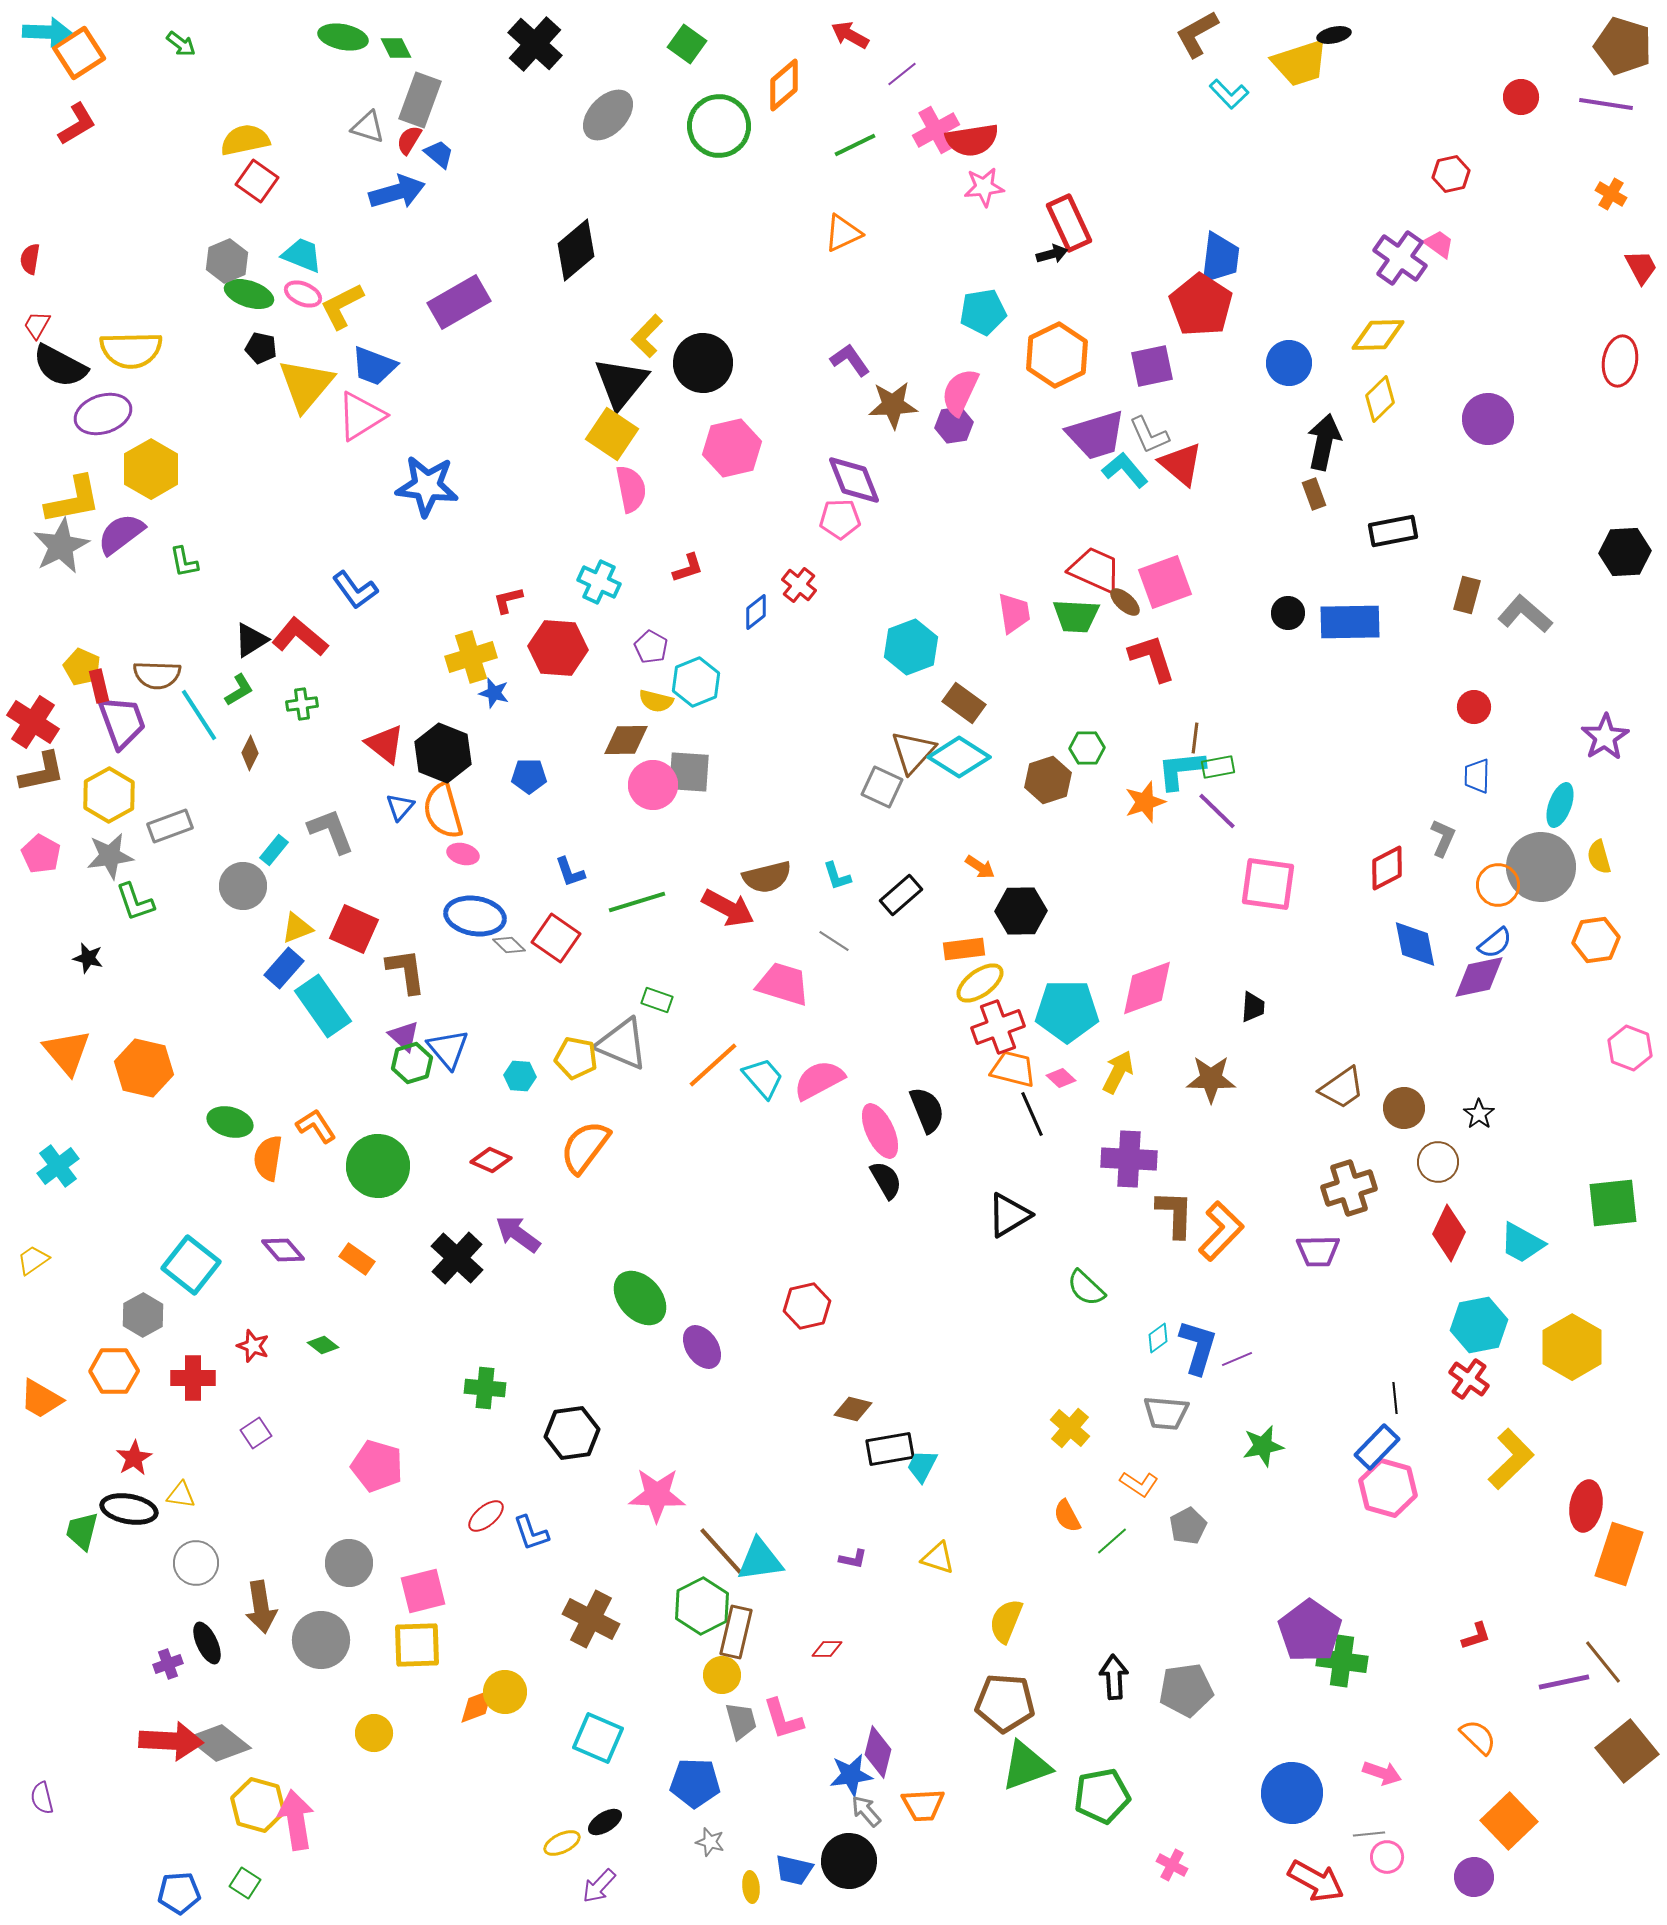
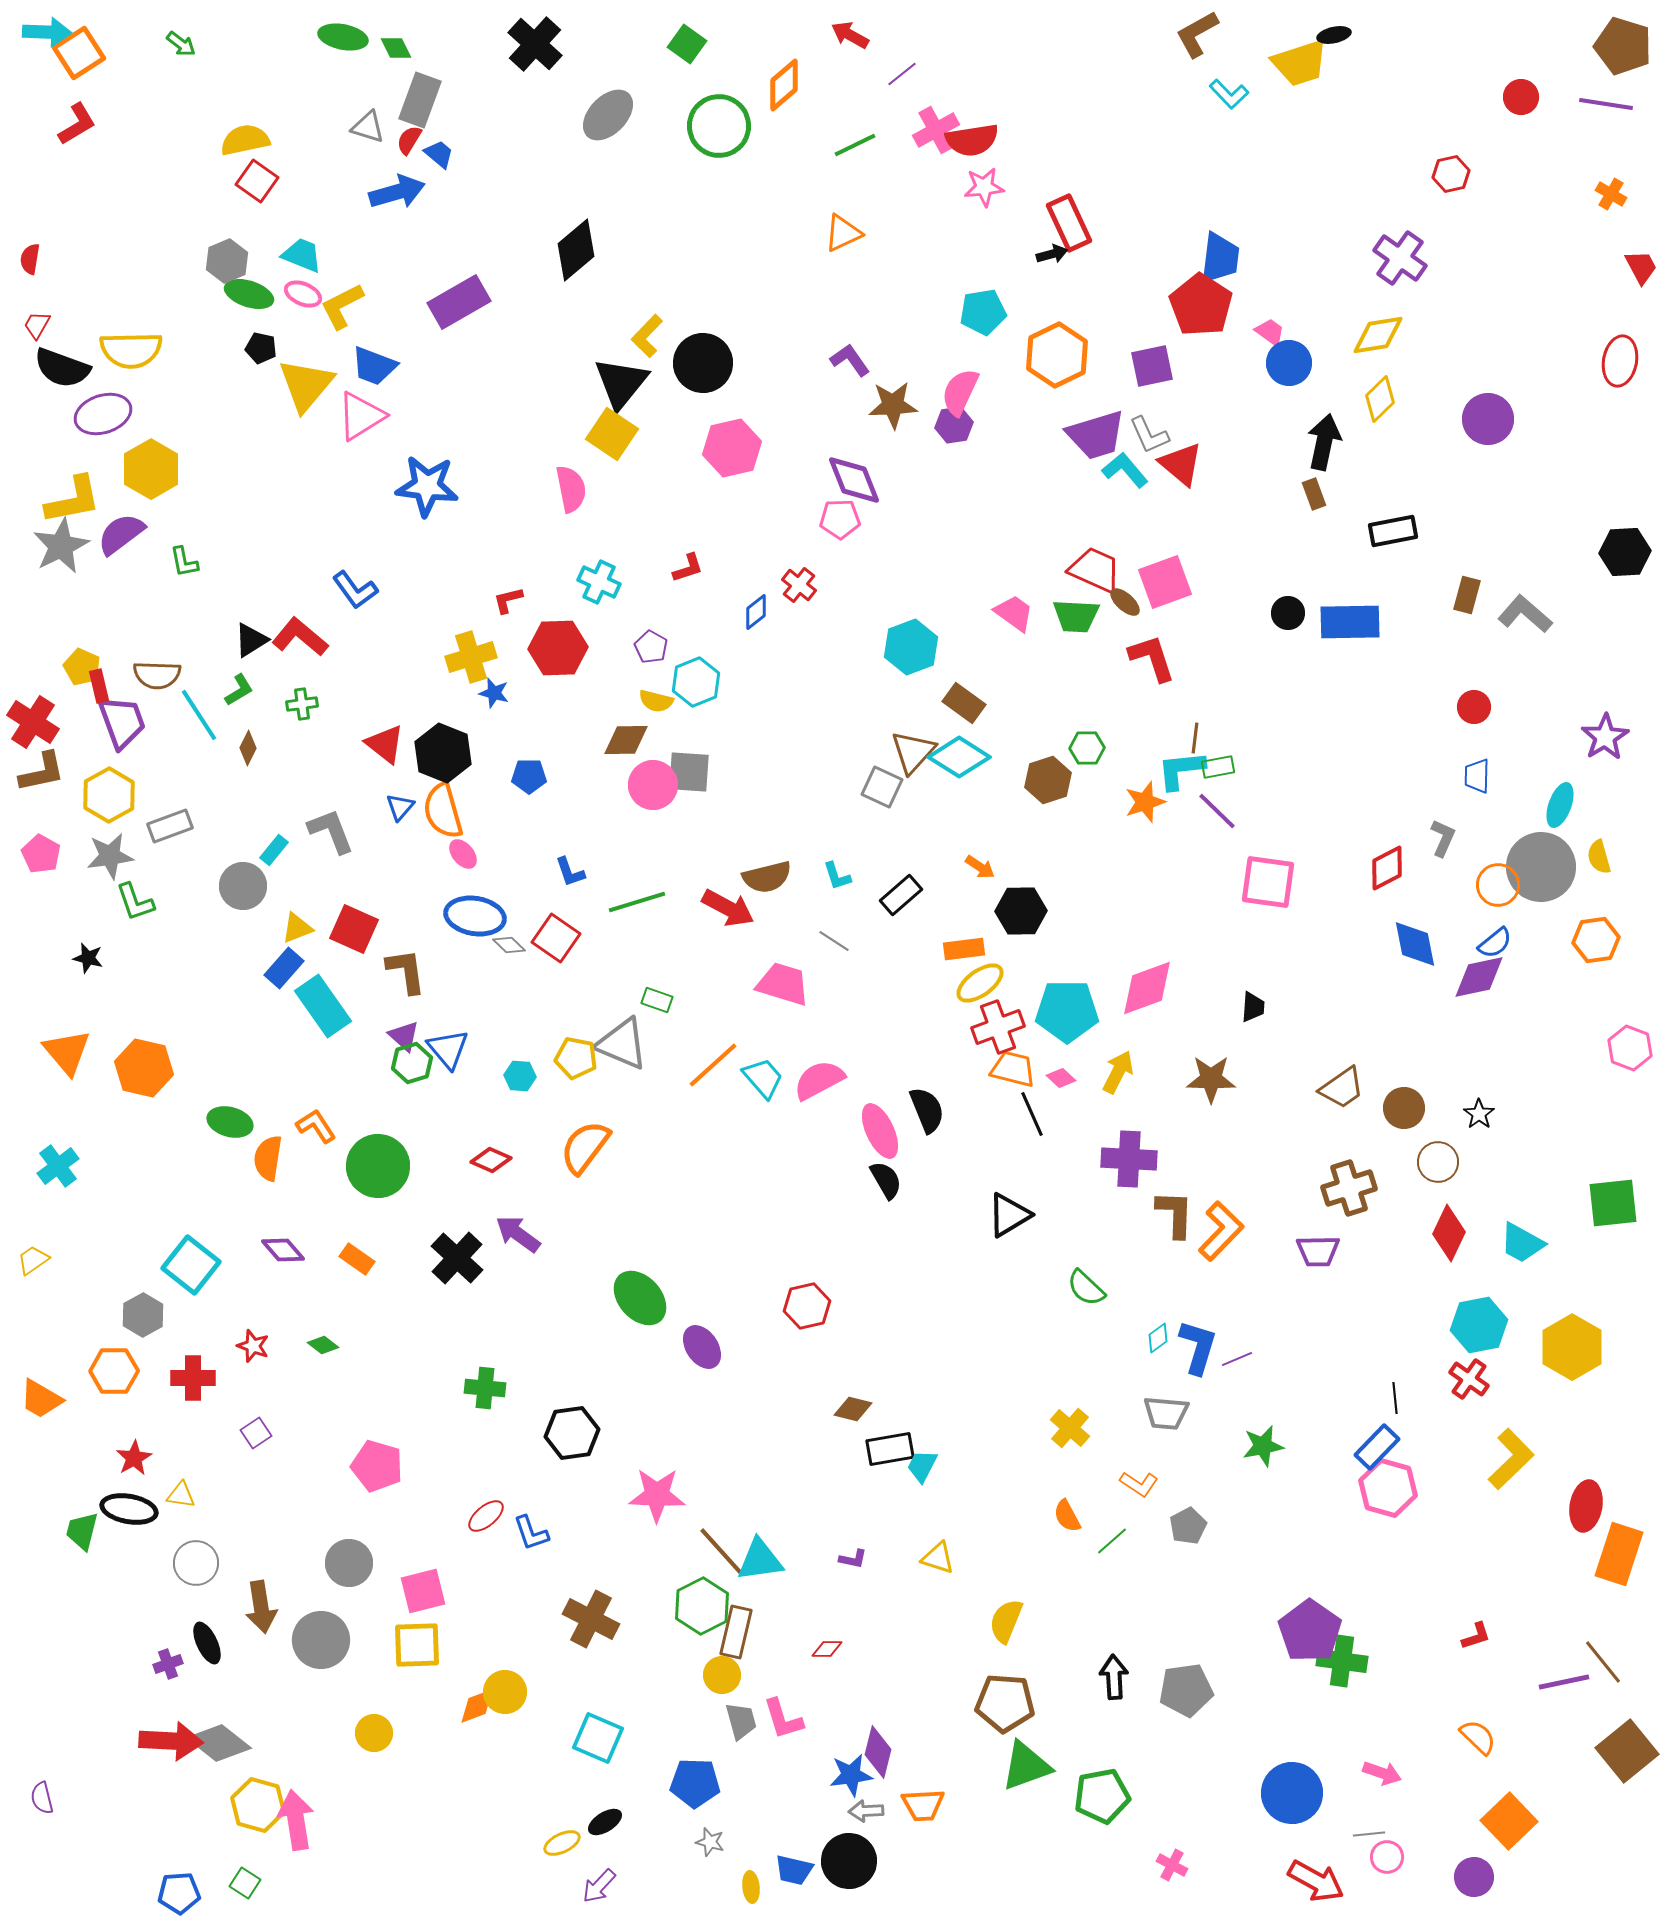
pink trapezoid at (1439, 244): moved 169 px left, 88 px down
yellow diamond at (1378, 335): rotated 8 degrees counterclockwise
black semicircle at (60, 366): moved 2 px right, 2 px down; rotated 8 degrees counterclockwise
pink semicircle at (631, 489): moved 60 px left
pink trapezoid at (1014, 613): rotated 45 degrees counterclockwise
red hexagon at (558, 648): rotated 6 degrees counterclockwise
brown diamond at (250, 753): moved 2 px left, 5 px up
pink ellipse at (463, 854): rotated 36 degrees clockwise
pink square at (1268, 884): moved 2 px up
gray arrow at (866, 1811): rotated 52 degrees counterclockwise
